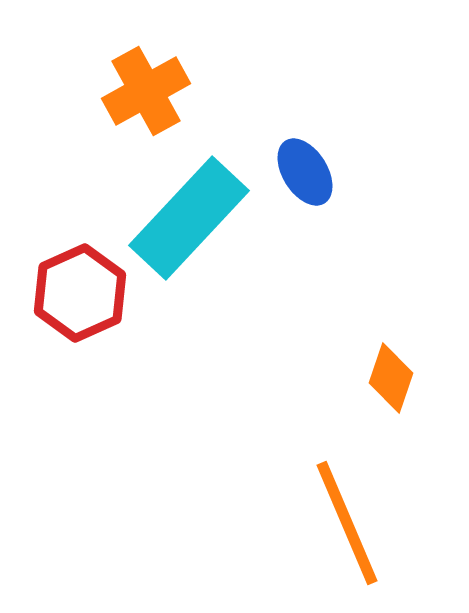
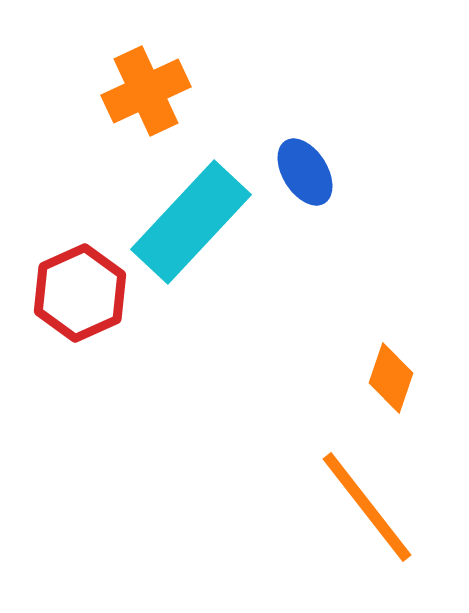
orange cross: rotated 4 degrees clockwise
cyan rectangle: moved 2 px right, 4 px down
orange line: moved 20 px right, 16 px up; rotated 15 degrees counterclockwise
